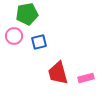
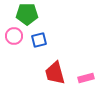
green pentagon: rotated 10 degrees clockwise
blue square: moved 2 px up
red trapezoid: moved 3 px left
